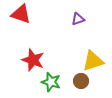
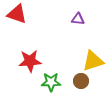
red triangle: moved 4 px left
purple triangle: rotated 24 degrees clockwise
red star: moved 3 px left, 1 px down; rotated 25 degrees counterclockwise
green star: rotated 18 degrees counterclockwise
